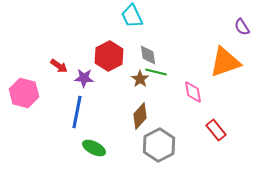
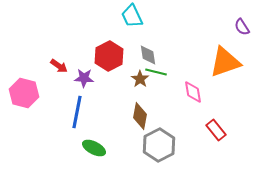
brown diamond: rotated 32 degrees counterclockwise
